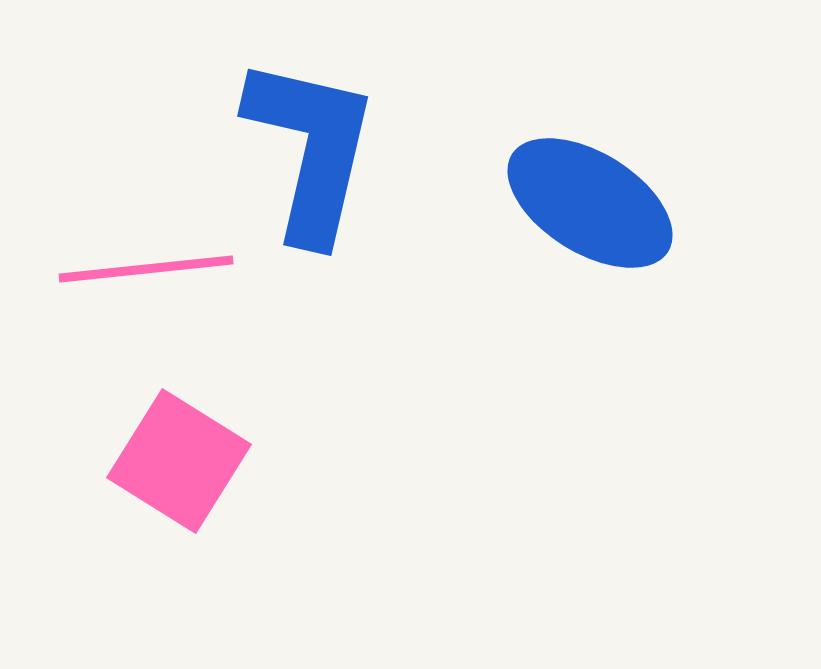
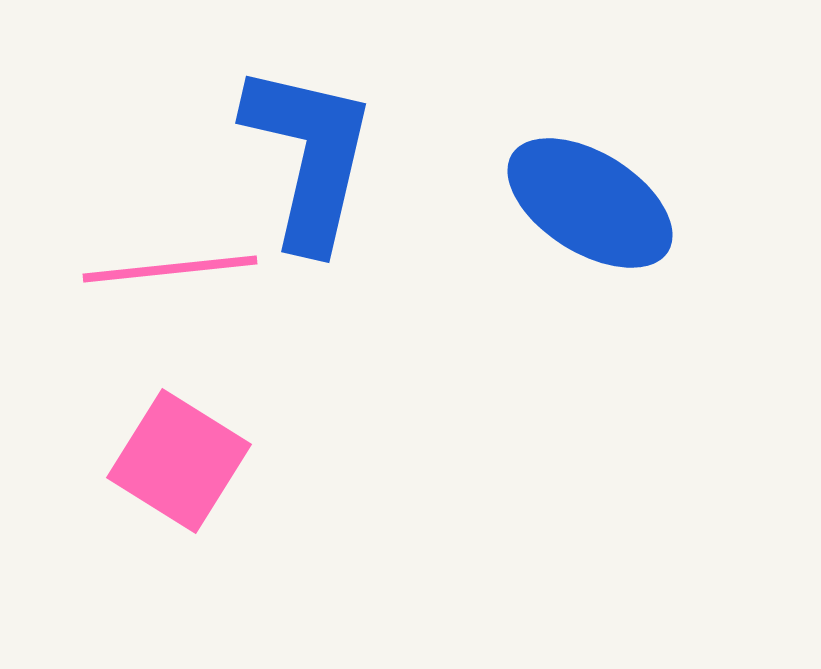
blue L-shape: moved 2 px left, 7 px down
pink line: moved 24 px right
